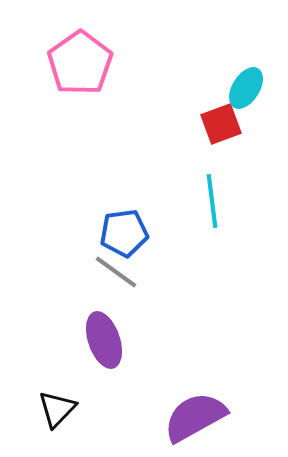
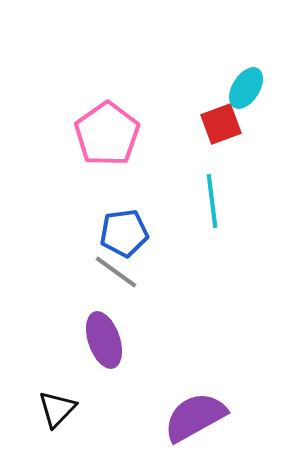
pink pentagon: moved 27 px right, 71 px down
